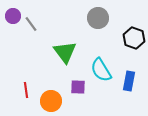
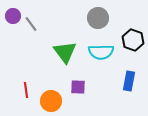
black hexagon: moved 1 px left, 2 px down
cyan semicircle: moved 18 px up; rotated 60 degrees counterclockwise
